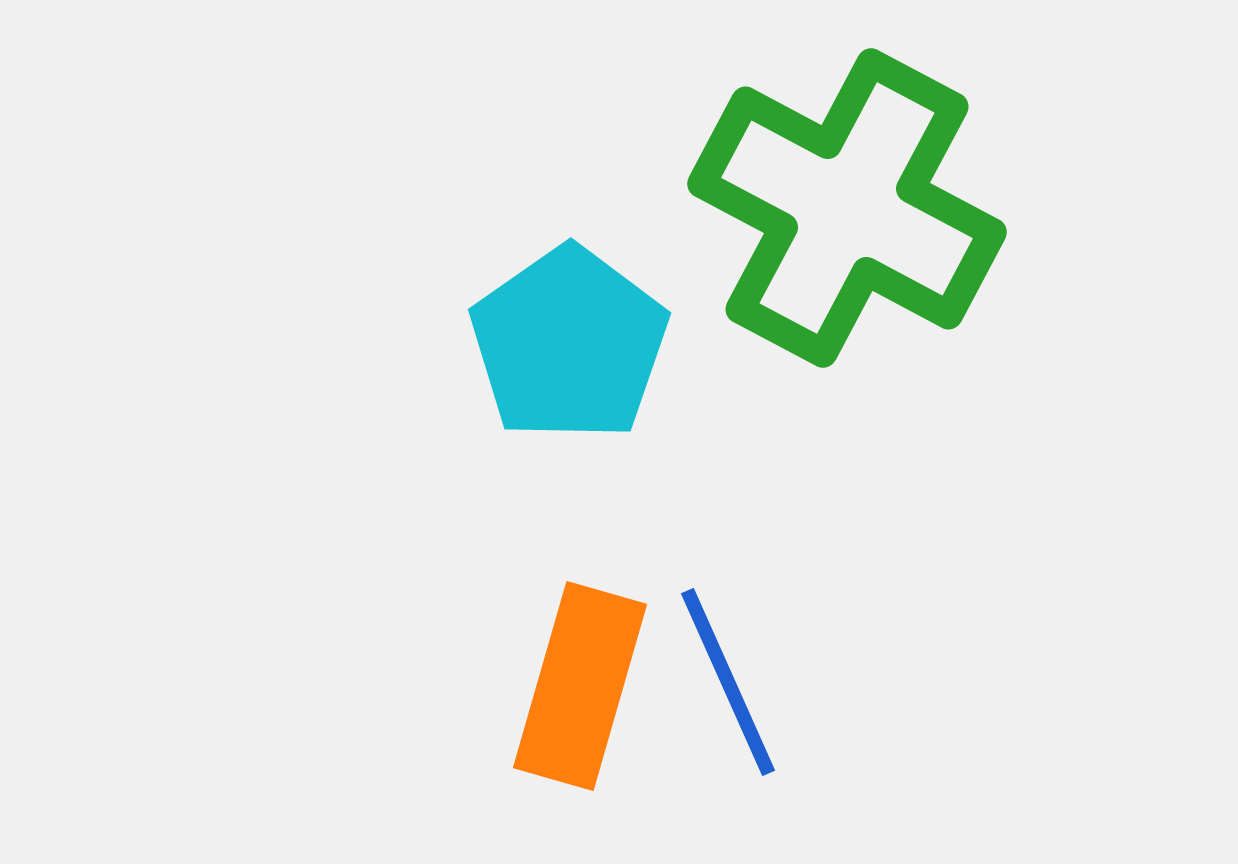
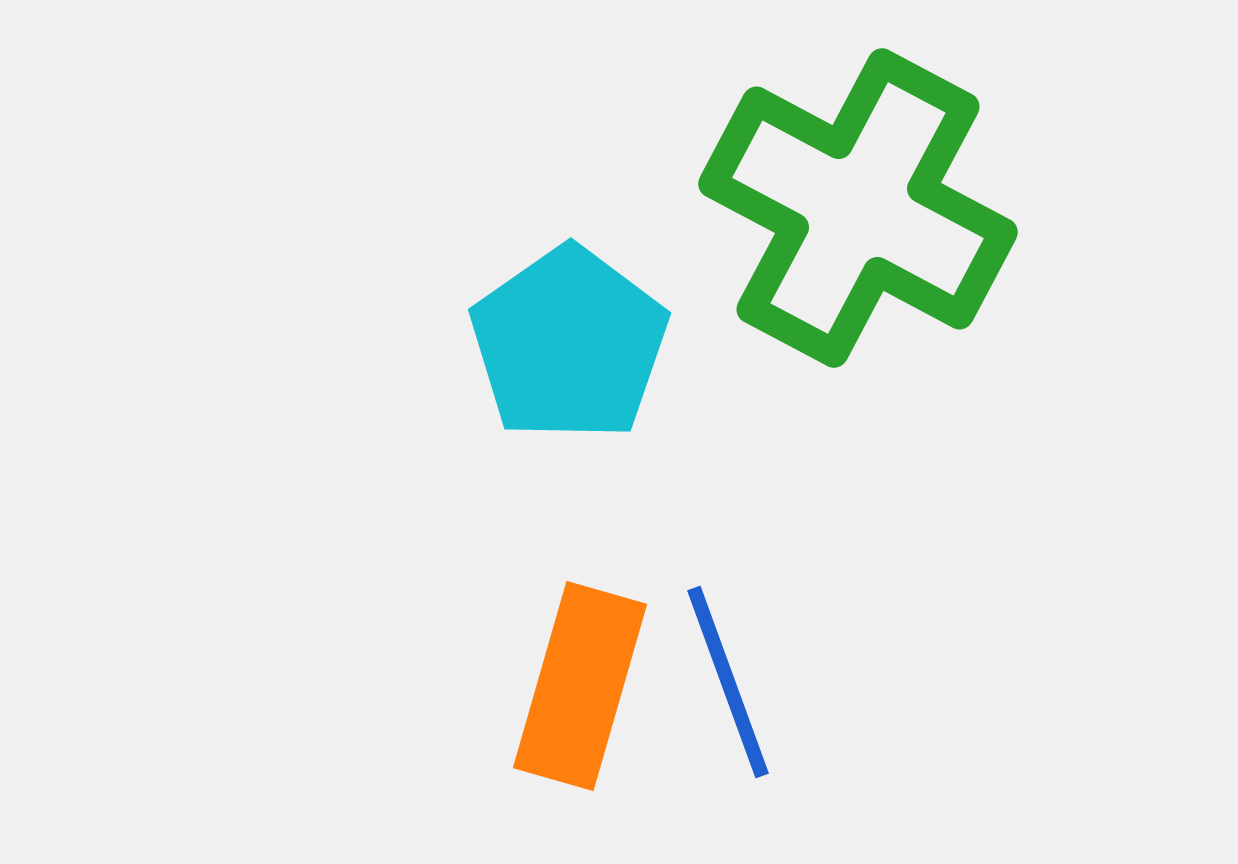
green cross: moved 11 px right
blue line: rotated 4 degrees clockwise
